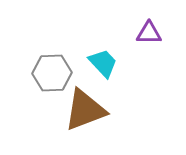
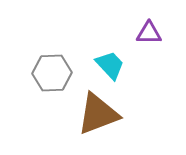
cyan trapezoid: moved 7 px right, 2 px down
brown triangle: moved 13 px right, 4 px down
